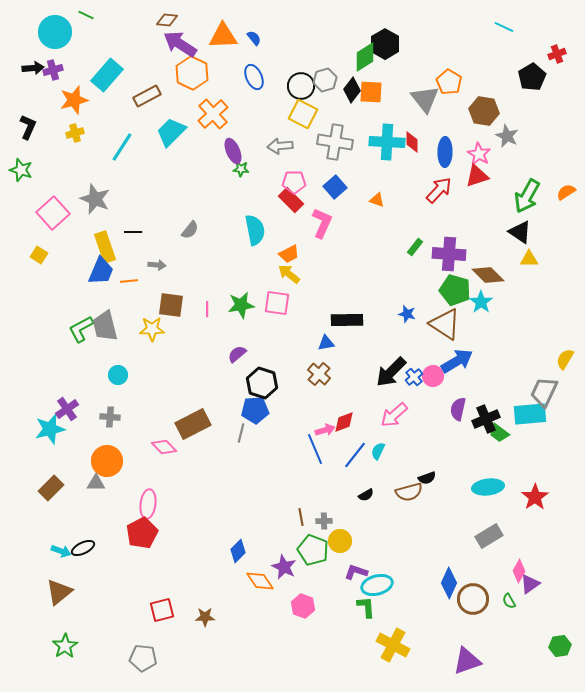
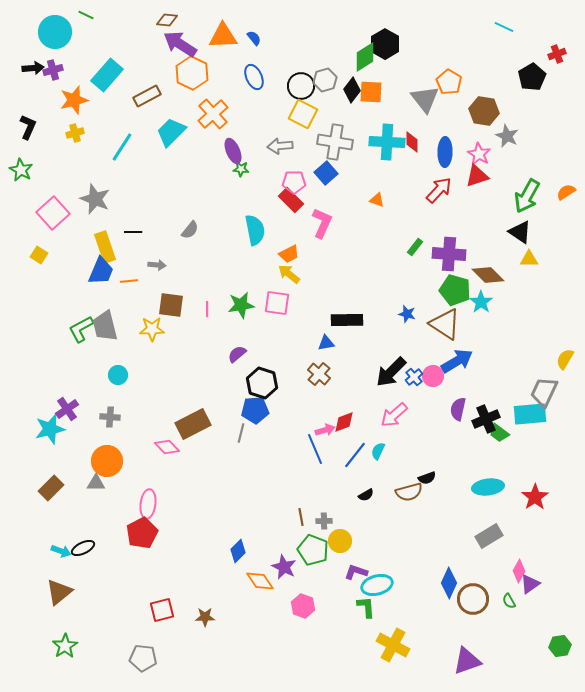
green star at (21, 170): rotated 10 degrees clockwise
blue square at (335, 187): moved 9 px left, 14 px up
pink diamond at (164, 447): moved 3 px right
